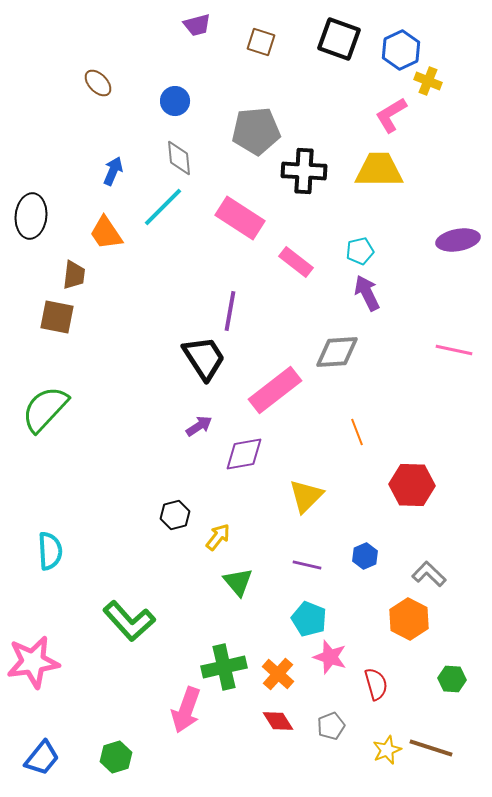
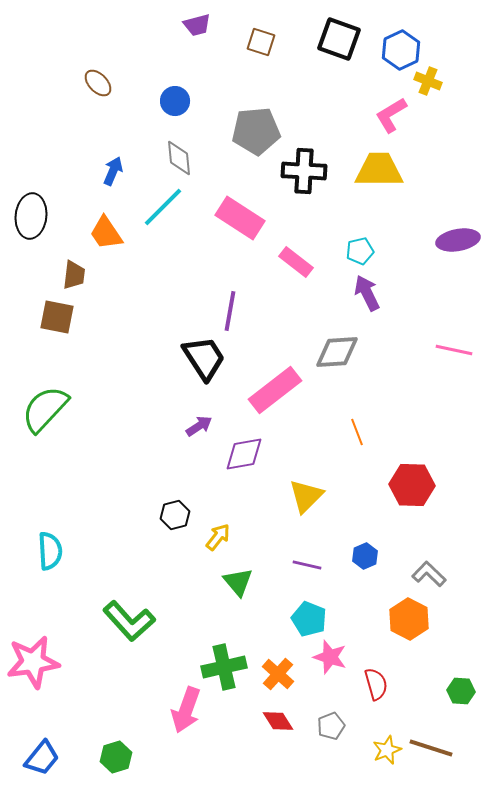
green hexagon at (452, 679): moved 9 px right, 12 px down
